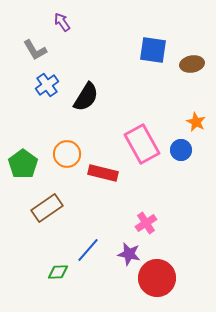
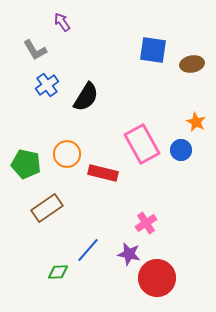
green pentagon: moved 3 px right; rotated 24 degrees counterclockwise
